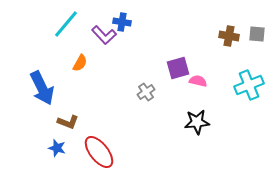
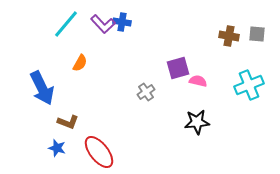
purple L-shape: moved 1 px left, 11 px up
